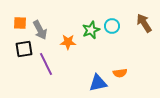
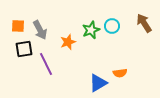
orange square: moved 2 px left, 3 px down
orange star: rotated 21 degrees counterclockwise
blue triangle: rotated 18 degrees counterclockwise
